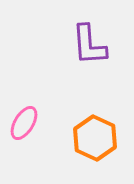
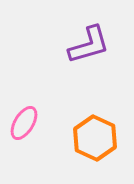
purple L-shape: rotated 102 degrees counterclockwise
